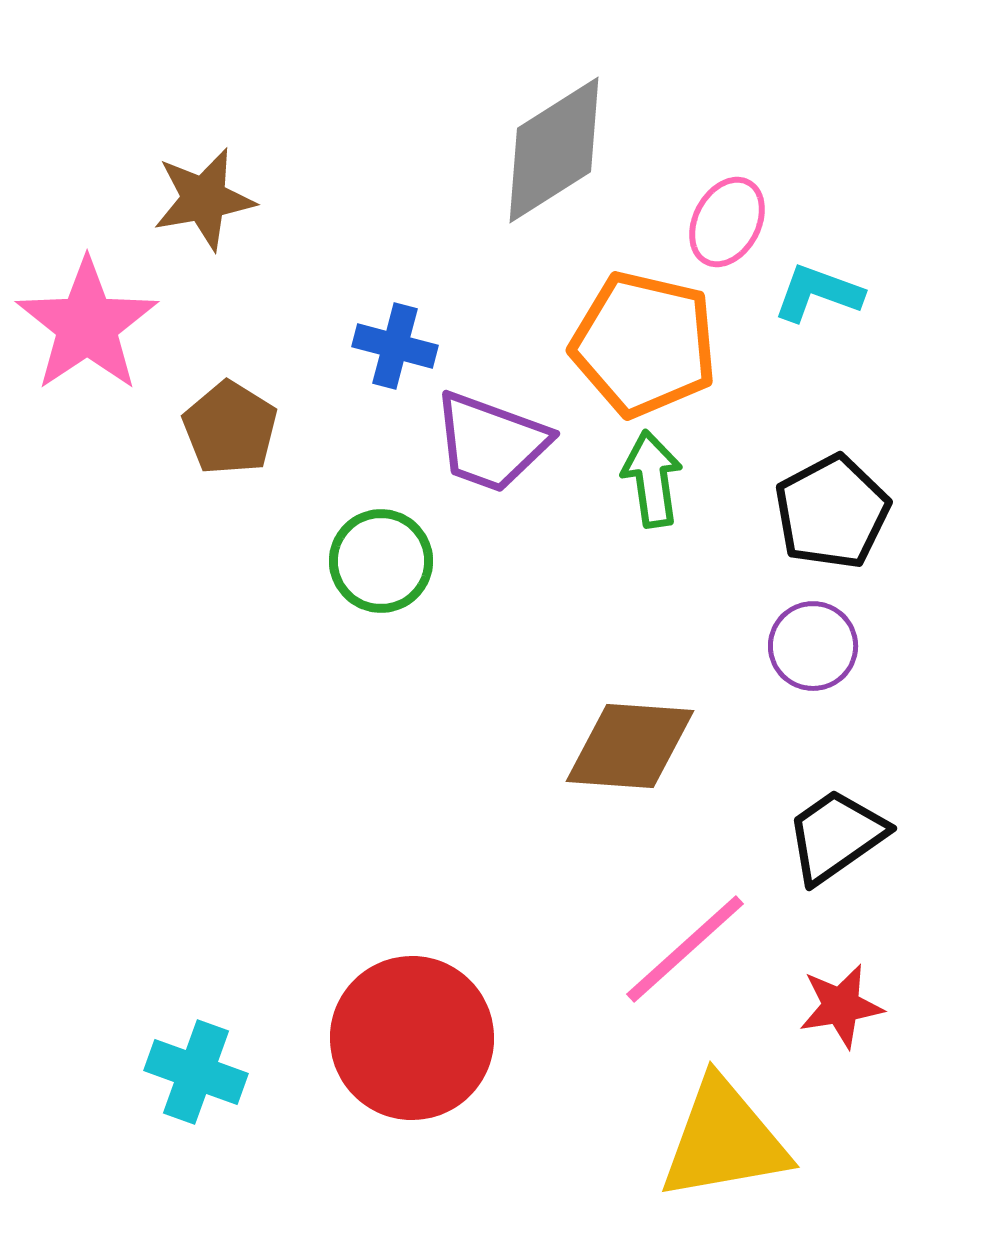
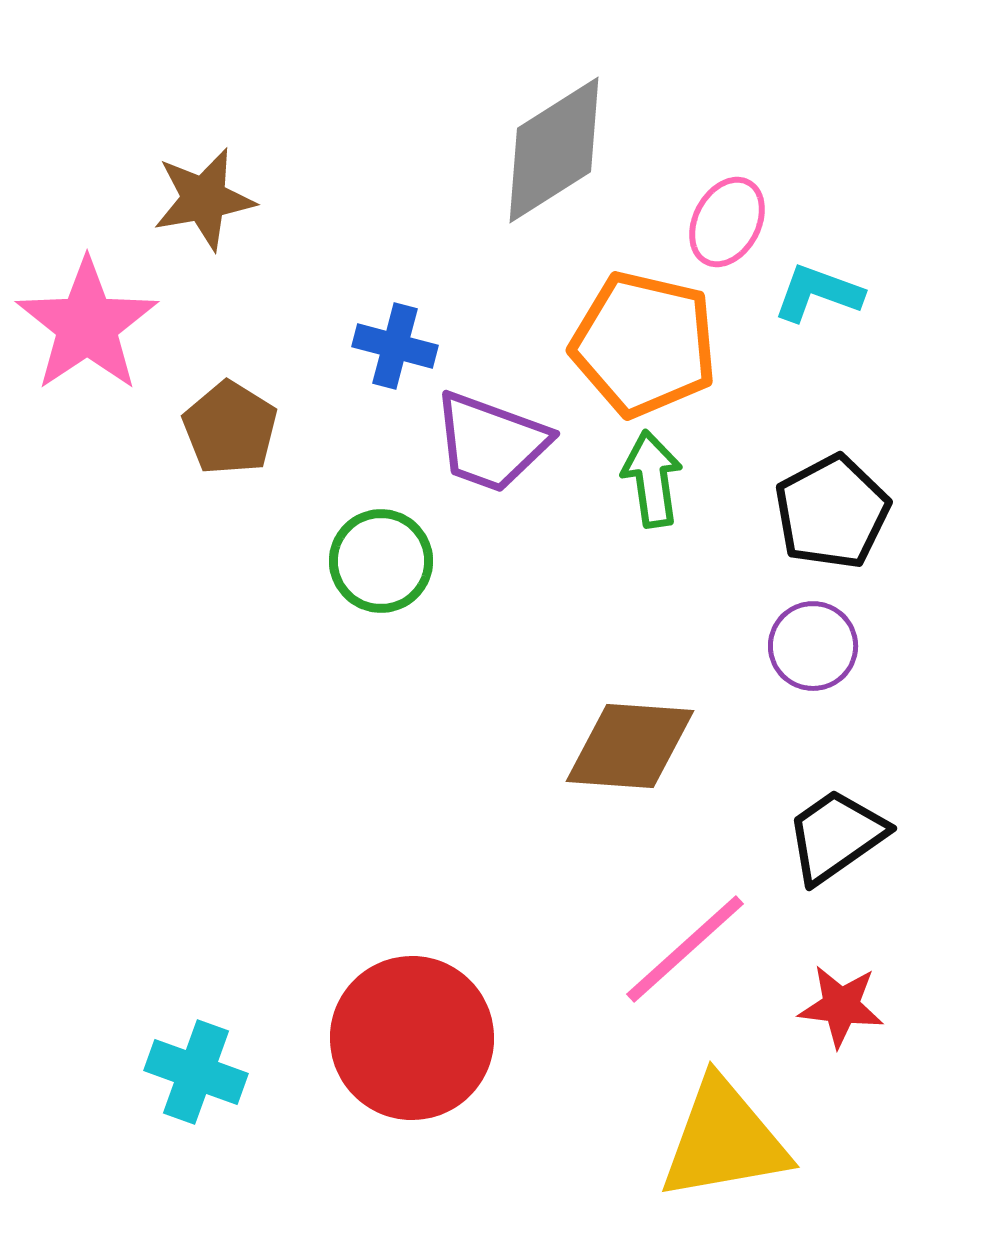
red star: rotated 16 degrees clockwise
